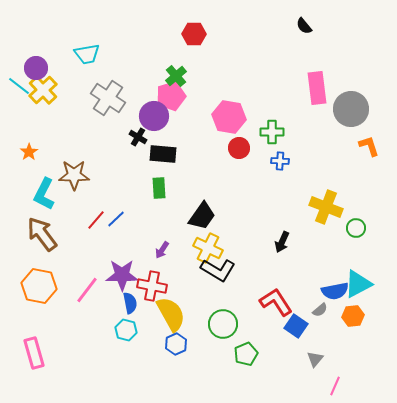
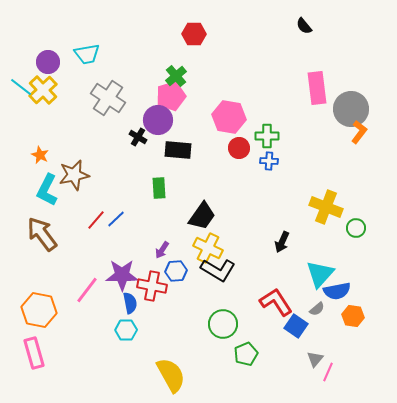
purple circle at (36, 68): moved 12 px right, 6 px up
cyan line at (19, 86): moved 2 px right, 1 px down
purple circle at (154, 116): moved 4 px right, 4 px down
green cross at (272, 132): moved 5 px left, 4 px down
orange L-shape at (369, 146): moved 10 px left, 14 px up; rotated 55 degrees clockwise
orange star at (29, 152): moved 11 px right, 3 px down; rotated 12 degrees counterclockwise
black rectangle at (163, 154): moved 15 px right, 4 px up
blue cross at (280, 161): moved 11 px left
brown star at (74, 175): rotated 12 degrees counterclockwise
cyan L-shape at (44, 194): moved 3 px right, 4 px up
cyan triangle at (358, 284): moved 38 px left, 10 px up; rotated 20 degrees counterclockwise
orange hexagon at (39, 286): moved 24 px down
blue semicircle at (335, 291): moved 2 px right
gray semicircle at (320, 310): moved 3 px left, 1 px up
yellow semicircle at (171, 314): moved 61 px down
orange hexagon at (353, 316): rotated 15 degrees clockwise
cyan hexagon at (126, 330): rotated 15 degrees counterclockwise
blue hexagon at (176, 344): moved 73 px up; rotated 20 degrees clockwise
pink line at (335, 386): moved 7 px left, 14 px up
